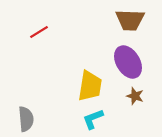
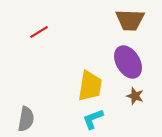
gray semicircle: rotated 15 degrees clockwise
